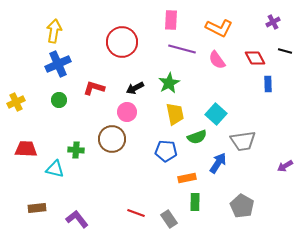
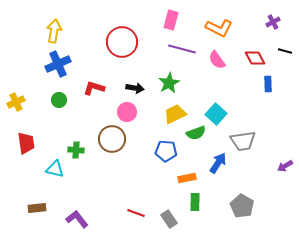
pink rectangle: rotated 12 degrees clockwise
black arrow: rotated 144 degrees counterclockwise
yellow trapezoid: rotated 105 degrees counterclockwise
green semicircle: moved 1 px left, 4 px up
red trapezoid: moved 6 px up; rotated 80 degrees clockwise
